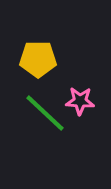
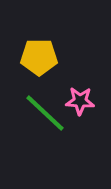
yellow pentagon: moved 1 px right, 2 px up
